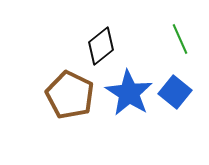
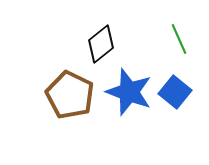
green line: moved 1 px left
black diamond: moved 2 px up
blue star: moved 1 px up; rotated 12 degrees counterclockwise
